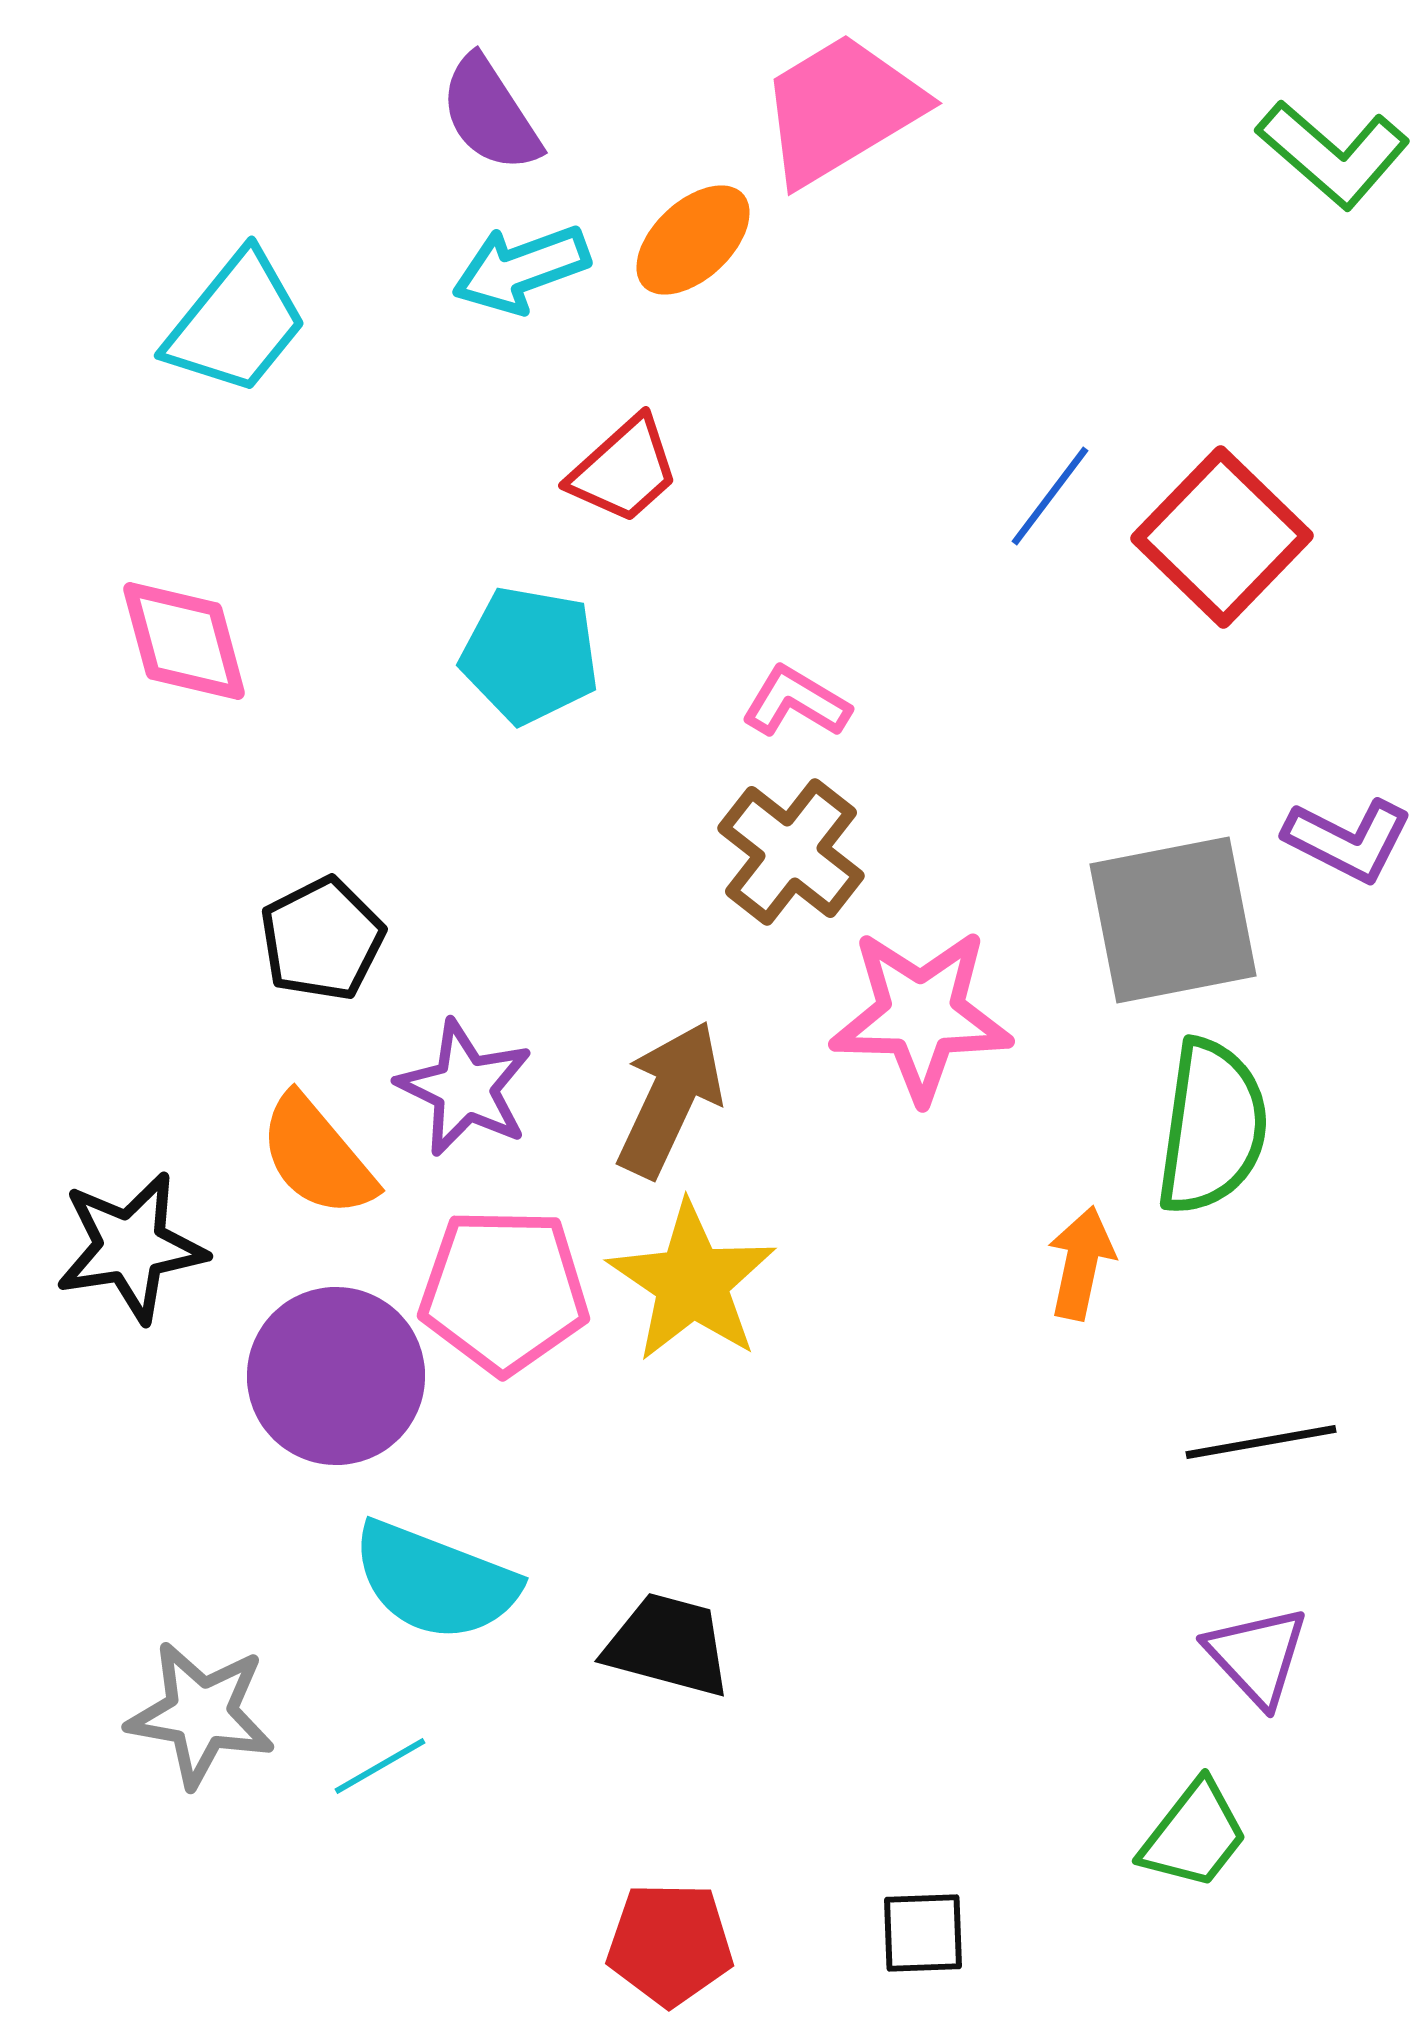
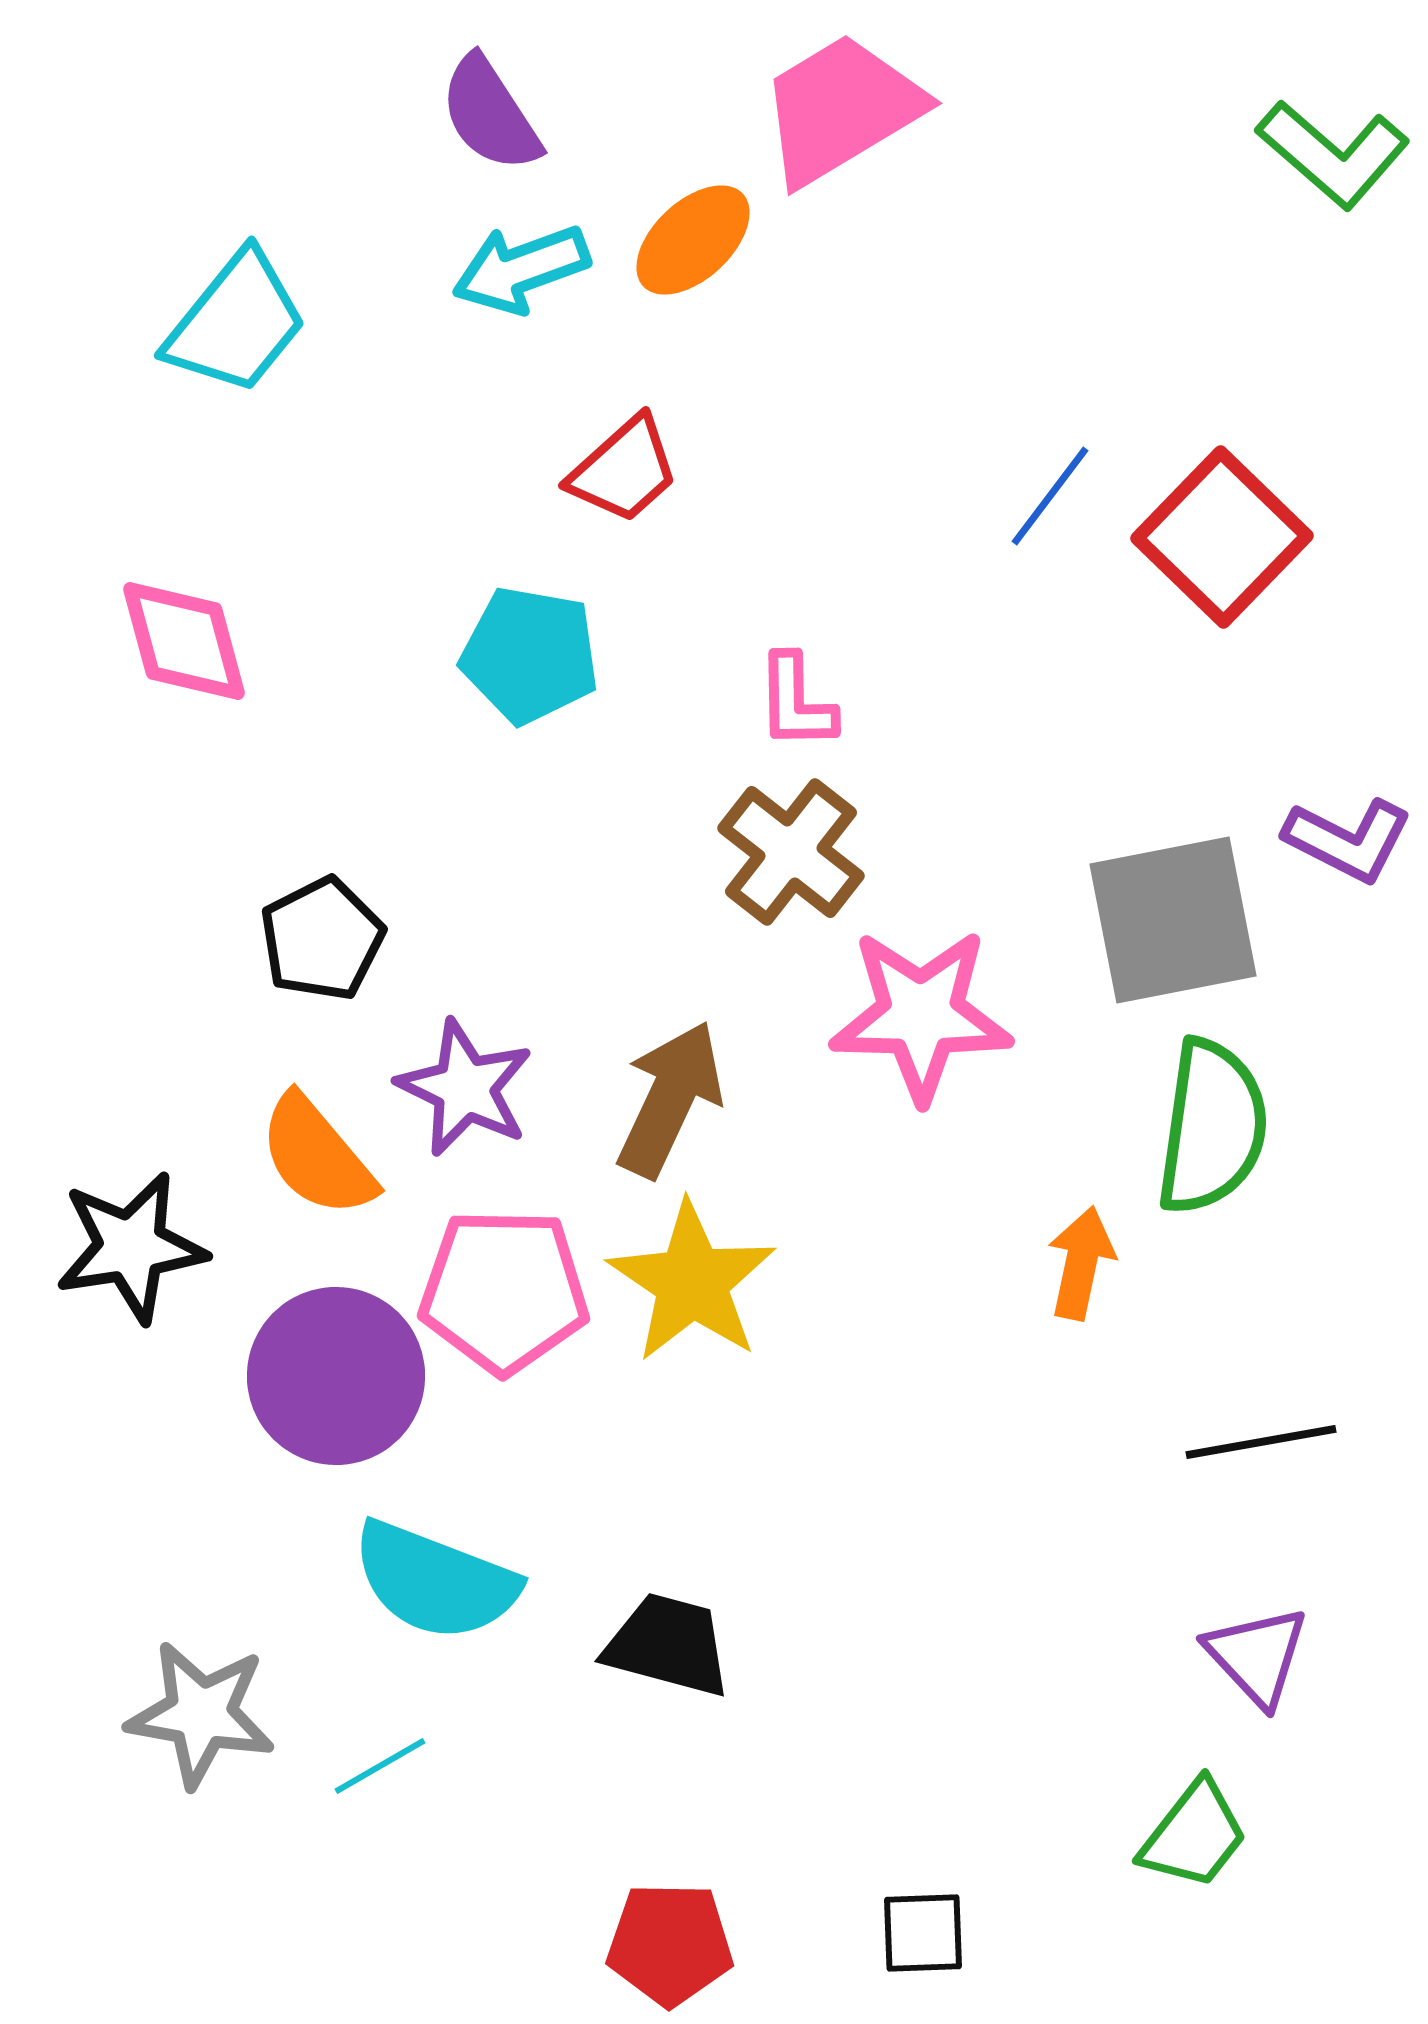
pink L-shape: rotated 122 degrees counterclockwise
